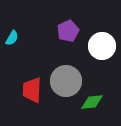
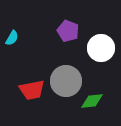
purple pentagon: rotated 25 degrees counterclockwise
white circle: moved 1 px left, 2 px down
red trapezoid: rotated 104 degrees counterclockwise
green diamond: moved 1 px up
